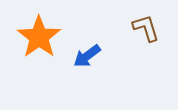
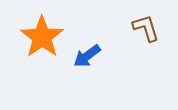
orange star: moved 3 px right
